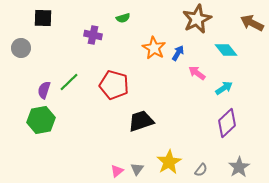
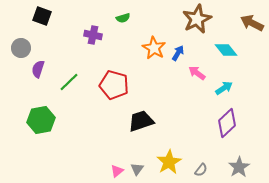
black square: moved 1 px left, 2 px up; rotated 18 degrees clockwise
purple semicircle: moved 6 px left, 21 px up
